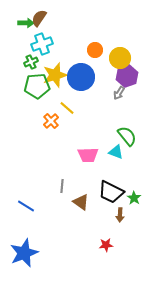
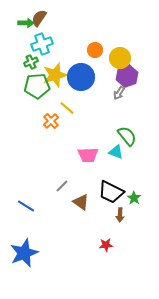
gray line: rotated 40 degrees clockwise
